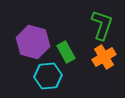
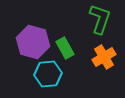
green L-shape: moved 2 px left, 6 px up
green rectangle: moved 1 px left, 4 px up
cyan hexagon: moved 2 px up
